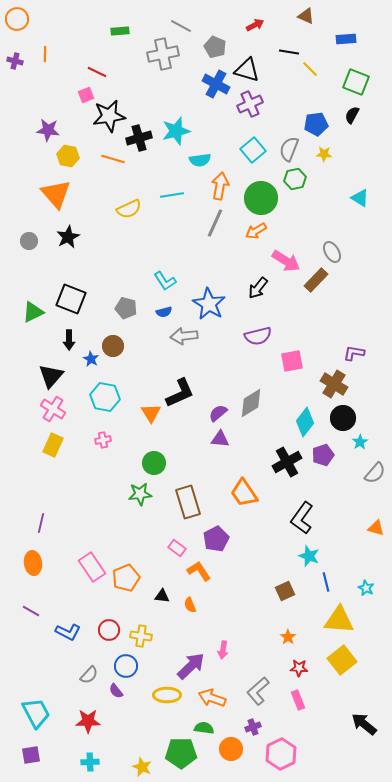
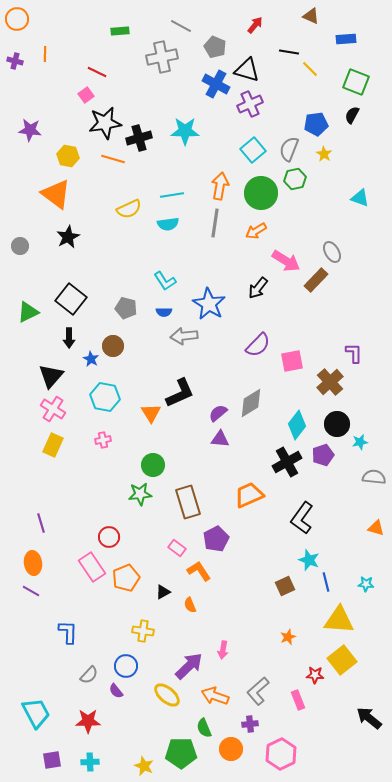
brown triangle at (306, 16): moved 5 px right
red arrow at (255, 25): rotated 24 degrees counterclockwise
gray cross at (163, 54): moved 1 px left, 3 px down
pink square at (86, 95): rotated 14 degrees counterclockwise
black star at (109, 116): moved 4 px left, 7 px down
purple star at (48, 130): moved 18 px left
cyan star at (176, 131): moved 9 px right; rotated 16 degrees clockwise
yellow star at (324, 154): rotated 28 degrees clockwise
cyan semicircle at (200, 160): moved 32 px left, 64 px down
orange triangle at (56, 194): rotated 12 degrees counterclockwise
green circle at (261, 198): moved 5 px up
cyan triangle at (360, 198): rotated 12 degrees counterclockwise
gray line at (215, 223): rotated 16 degrees counterclockwise
gray circle at (29, 241): moved 9 px left, 5 px down
black square at (71, 299): rotated 16 degrees clockwise
green triangle at (33, 312): moved 5 px left
blue semicircle at (164, 312): rotated 14 degrees clockwise
purple semicircle at (258, 336): moved 9 px down; rotated 32 degrees counterclockwise
black arrow at (69, 340): moved 2 px up
purple L-shape at (354, 353): rotated 80 degrees clockwise
brown cross at (334, 384): moved 4 px left, 2 px up; rotated 16 degrees clockwise
black circle at (343, 418): moved 6 px left, 6 px down
cyan diamond at (305, 422): moved 8 px left, 3 px down
cyan star at (360, 442): rotated 21 degrees clockwise
green circle at (154, 463): moved 1 px left, 2 px down
gray semicircle at (375, 473): moved 1 px left, 4 px down; rotated 125 degrees counterclockwise
orange trapezoid at (244, 493): moved 5 px right, 2 px down; rotated 100 degrees clockwise
purple line at (41, 523): rotated 30 degrees counterclockwise
cyan star at (309, 556): moved 4 px down
cyan star at (366, 588): moved 4 px up; rotated 21 degrees counterclockwise
brown square at (285, 591): moved 5 px up
black triangle at (162, 596): moved 1 px right, 4 px up; rotated 35 degrees counterclockwise
purple line at (31, 611): moved 20 px up
red circle at (109, 630): moved 93 px up
blue L-shape at (68, 632): rotated 115 degrees counterclockwise
yellow cross at (141, 636): moved 2 px right, 5 px up
orange star at (288, 637): rotated 14 degrees clockwise
purple arrow at (191, 666): moved 2 px left
red star at (299, 668): moved 16 px right, 7 px down
yellow ellipse at (167, 695): rotated 40 degrees clockwise
orange arrow at (212, 698): moved 3 px right, 2 px up
black arrow at (364, 724): moved 5 px right, 6 px up
purple cross at (253, 727): moved 3 px left, 3 px up; rotated 14 degrees clockwise
green semicircle at (204, 728): rotated 120 degrees counterclockwise
purple square at (31, 755): moved 21 px right, 5 px down
yellow star at (142, 767): moved 2 px right, 1 px up
